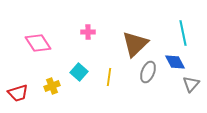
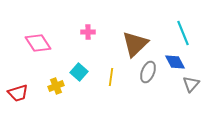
cyan line: rotated 10 degrees counterclockwise
yellow line: moved 2 px right
yellow cross: moved 4 px right
